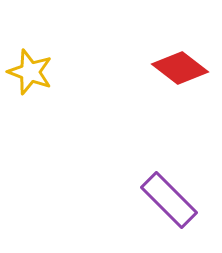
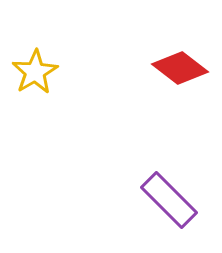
yellow star: moved 5 px right; rotated 21 degrees clockwise
